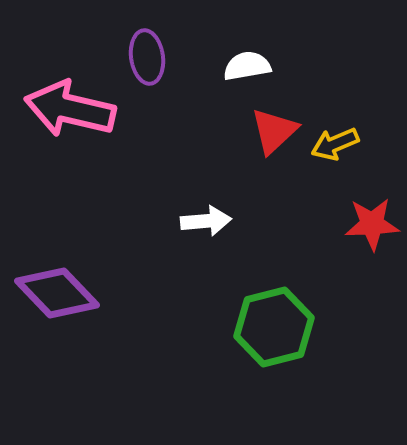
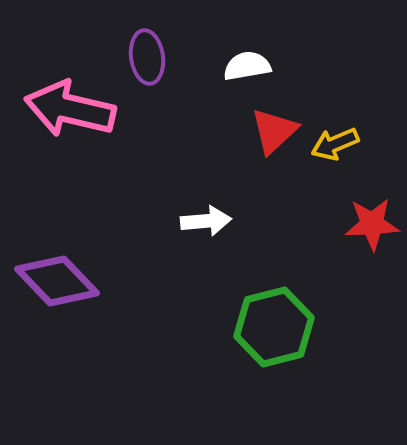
purple diamond: moved 12 px up
